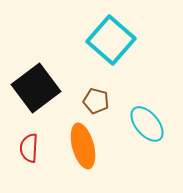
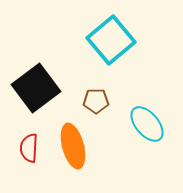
cyan square: rotated 9 degrees clockwise
brown pentagon: rotated 15 degrees counterclockwise
orange ellipse: moved 10 px left
